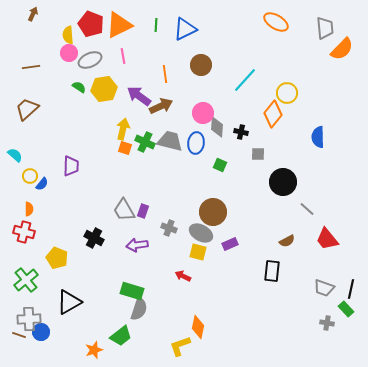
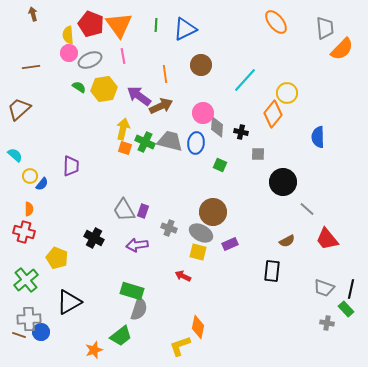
brown arrow at (33, 14): rotated 40 degrees counterclockwise
orange ellipse at (276, 22): rotated 20 degrees clockwise
orange triangle at (119, 25): rotated 40 degrees counterclockwise
brown trapezoid at (27, 109): moved 8 px left
